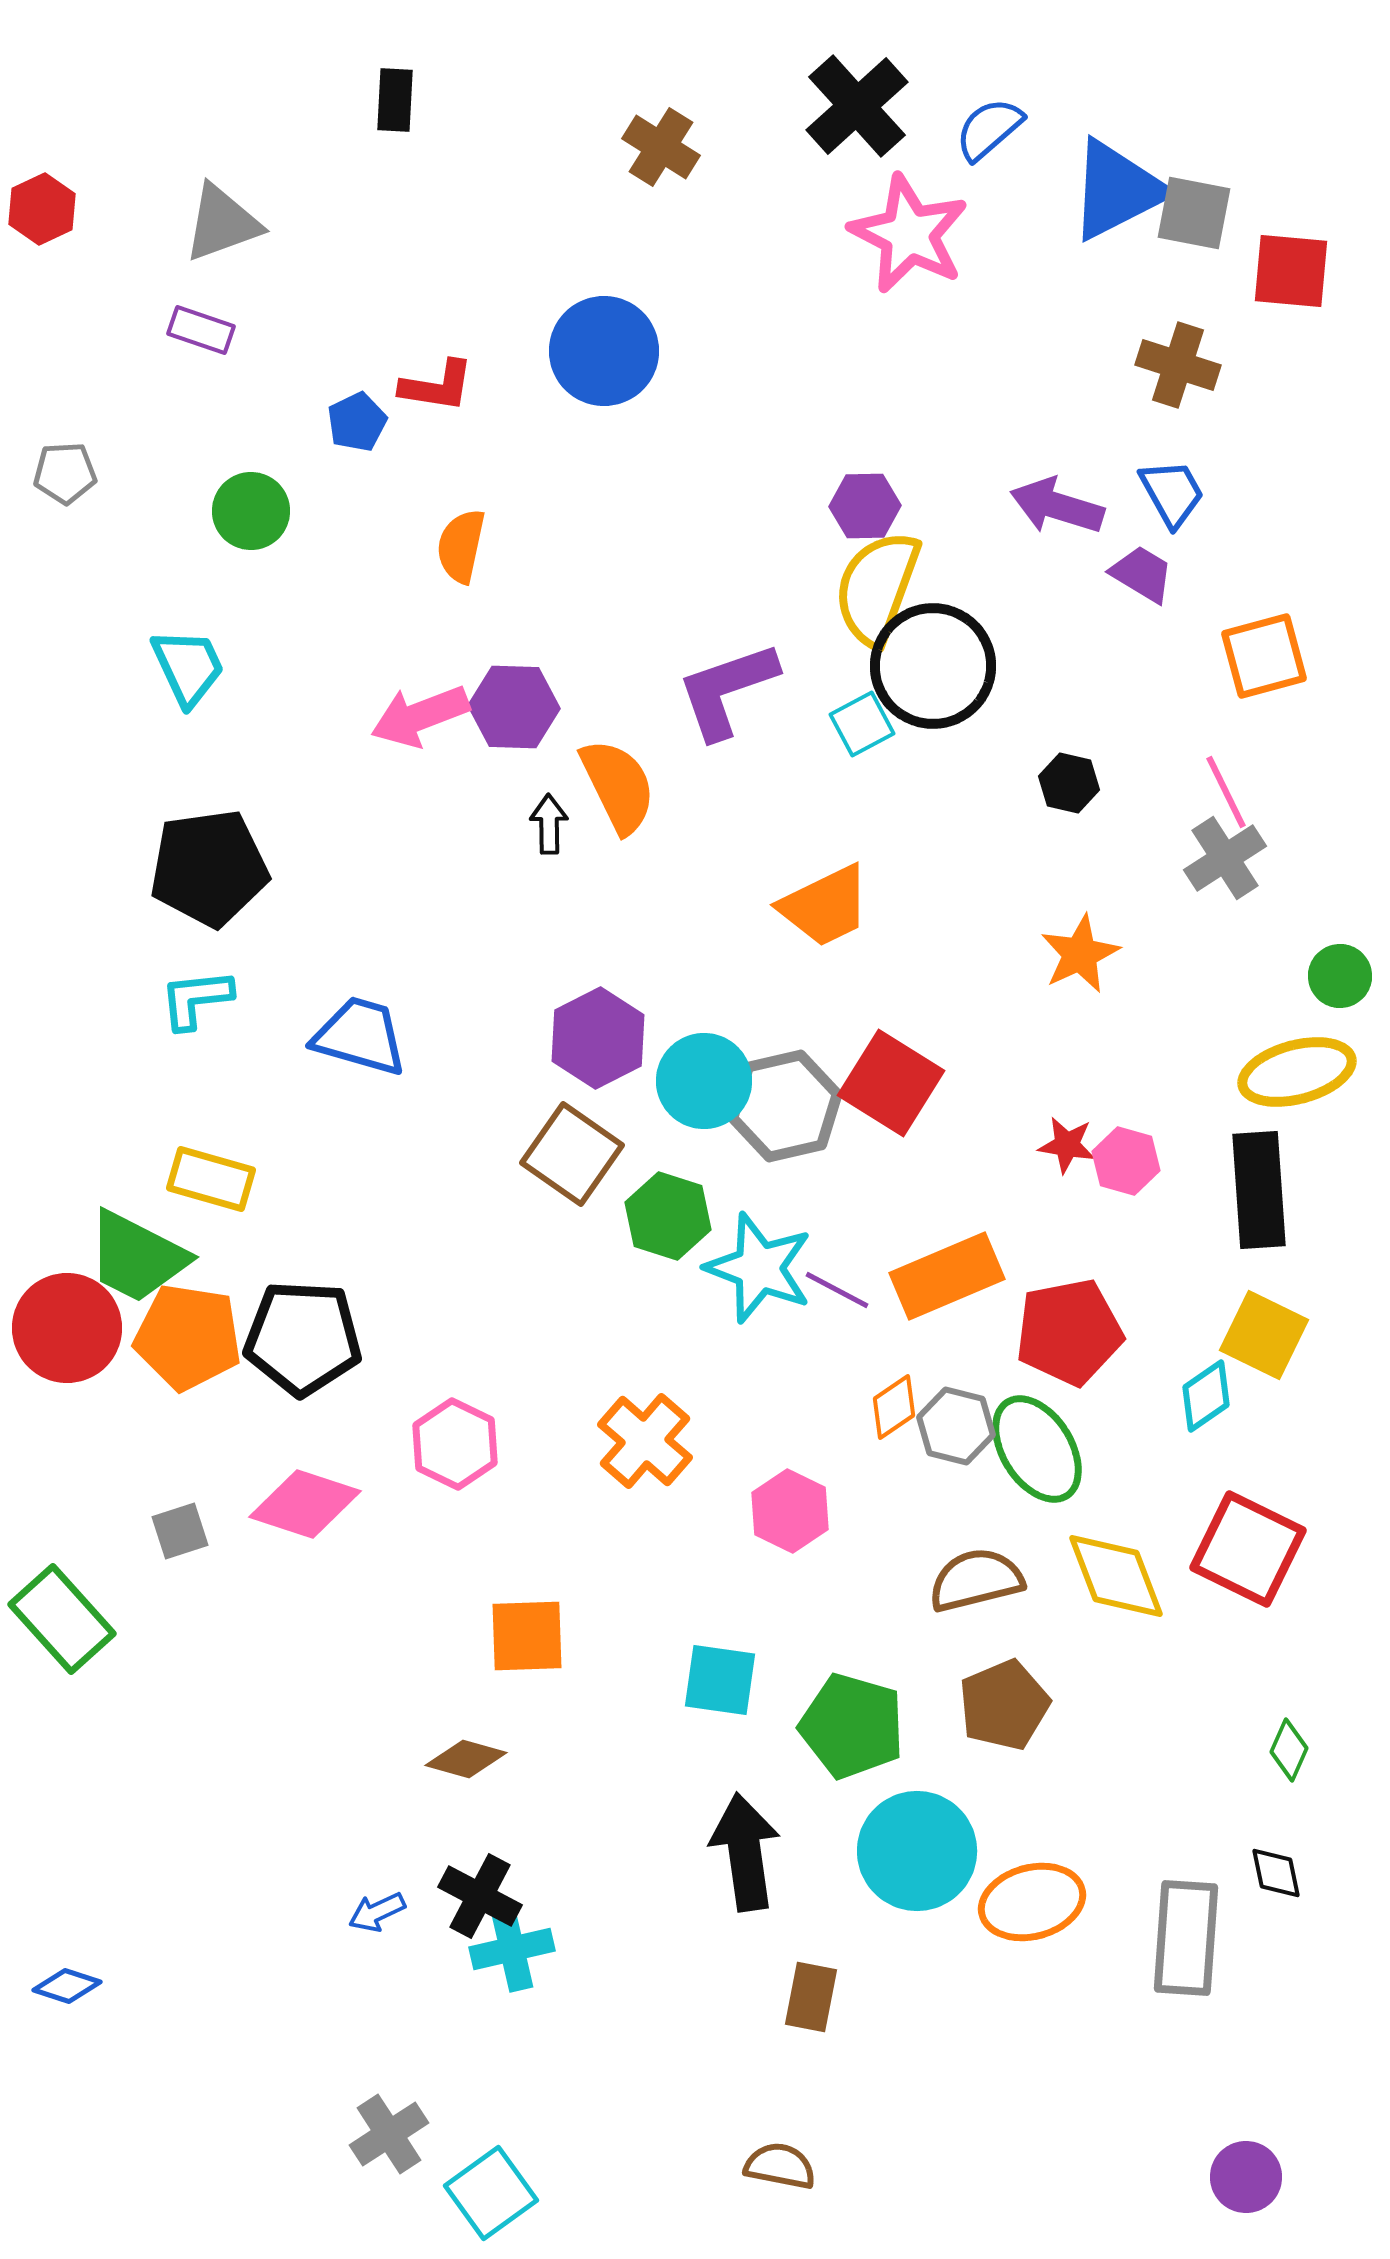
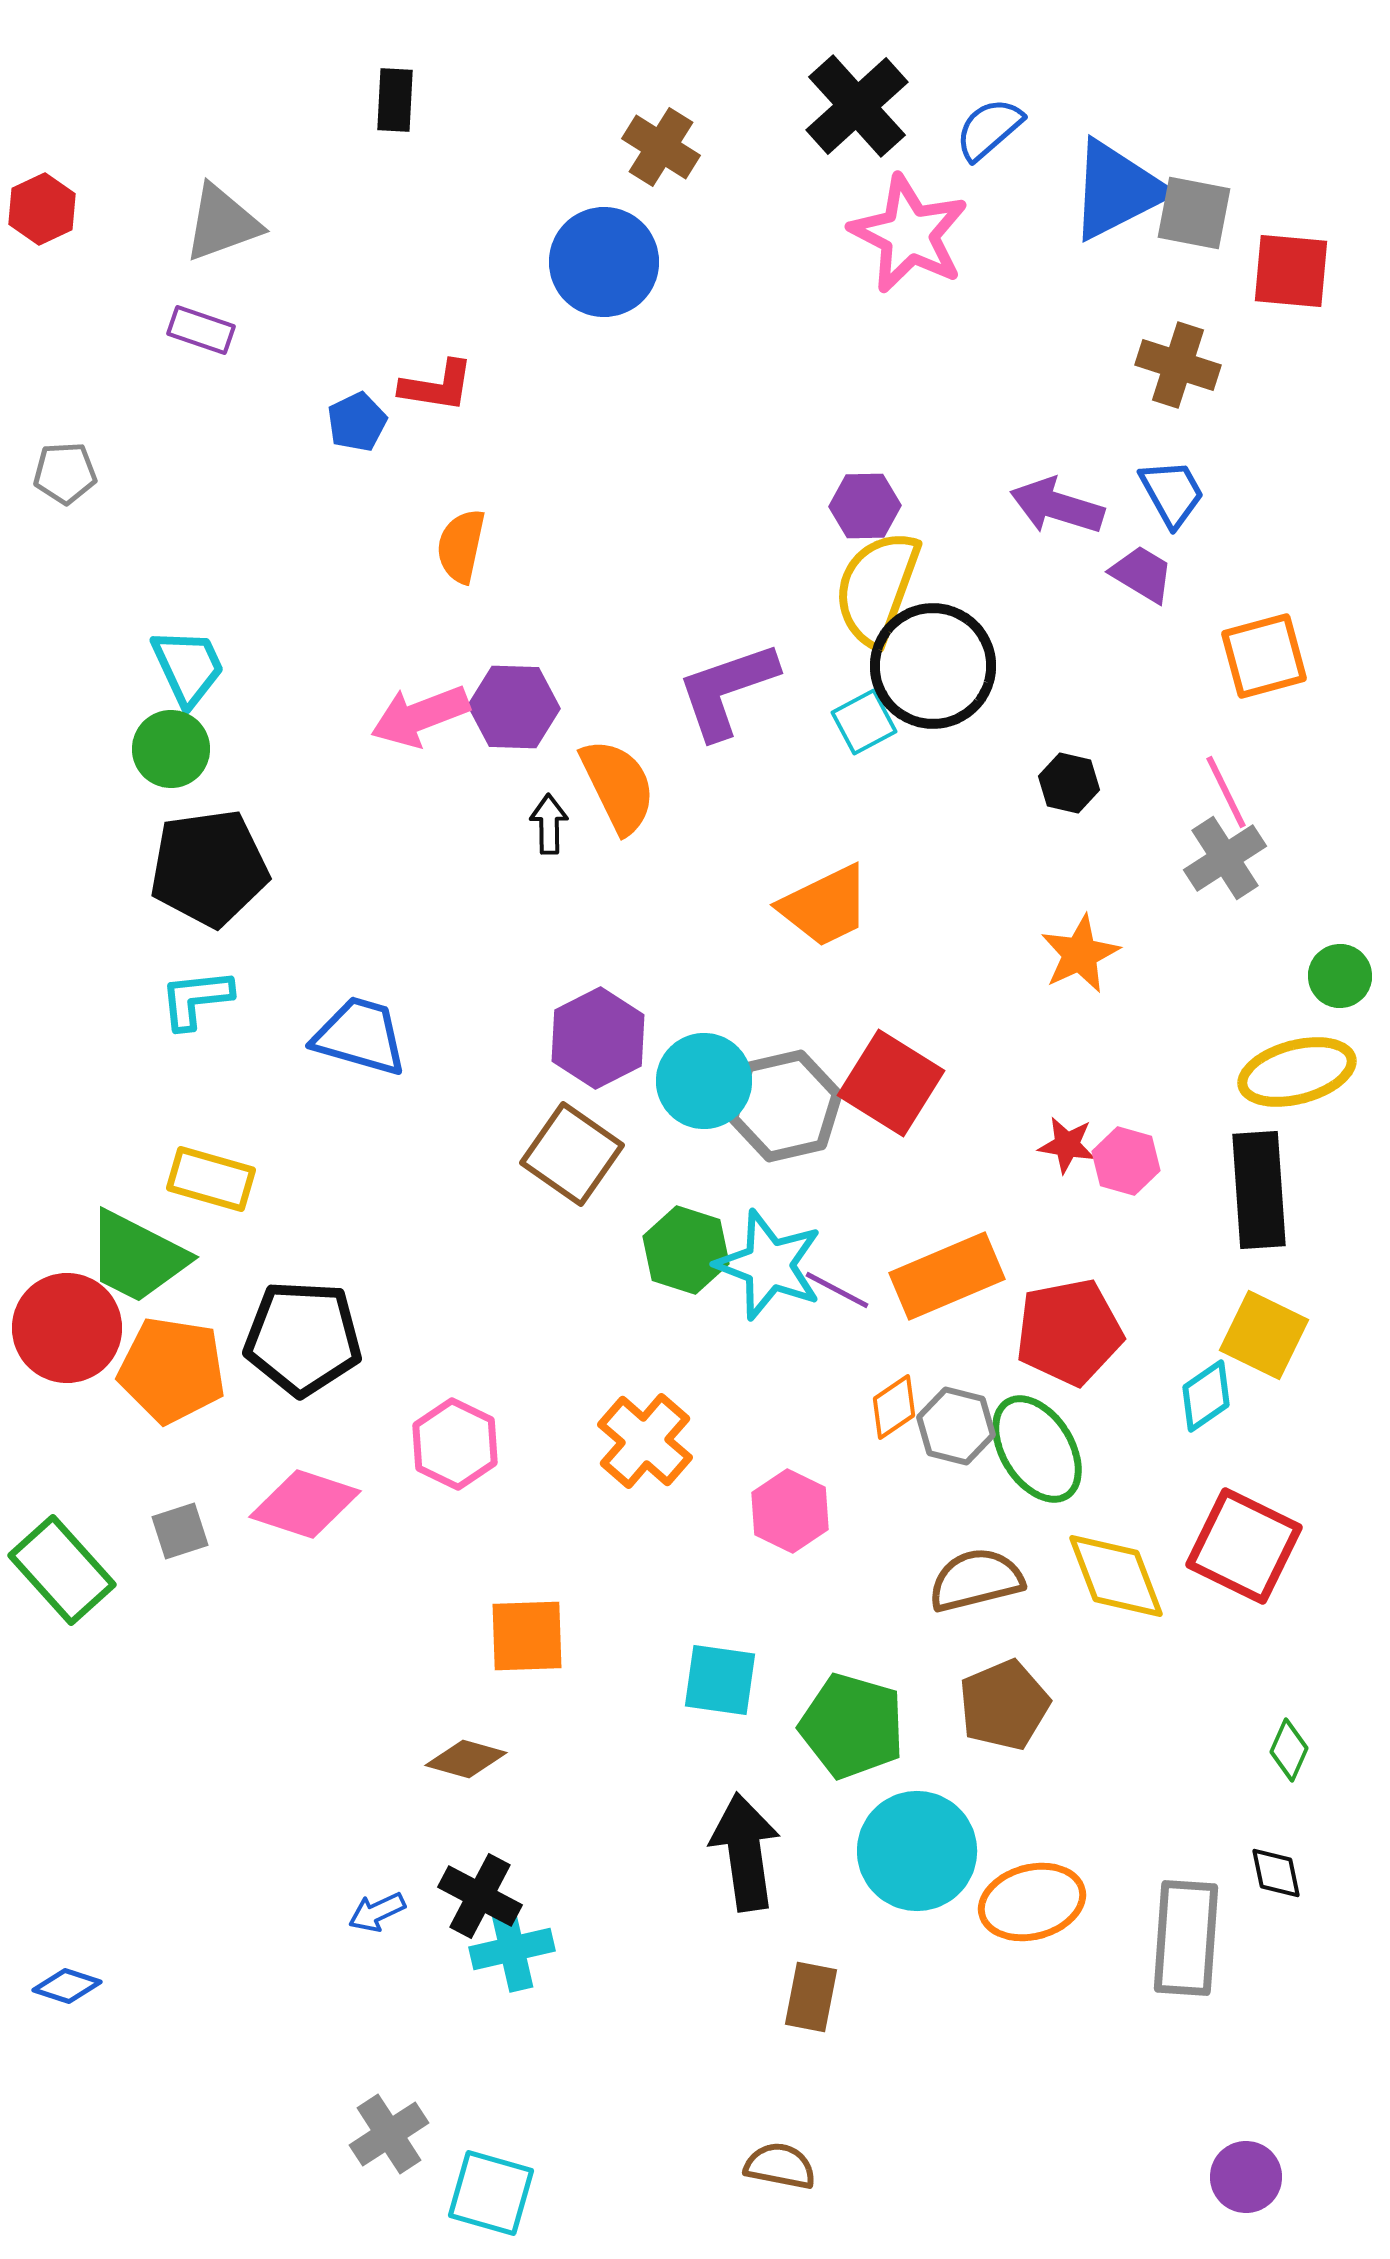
blue circle at (604, 351): moved 89 px up
green circle at (251, 511): moved 80 px left, 238 px down
cyan square at (862, 724): moved 2 px right, 2 px up
green hexagon at (668, 1216): moved 18 px right, 34 px down
cyan star at (759, 1268): moved 10 px right, 3 px up
orange pentagon at (188, 1337): moved 16 px left, 33 px down
red square at (1248, 1549): moved 4 px left, 3 px up
green rectangle at (62, 1619): moved 49 px up
cyan square at (491, 2193): rotated 38 degrees counterclockwise
